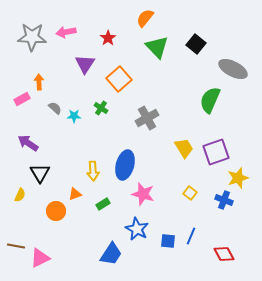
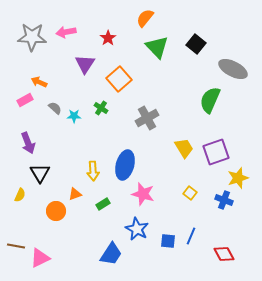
orange arrow: rotated 63 degrees counterclockwise
pink rectangle: moved 3 px right, 1 px down
purple arrow: rotated 145 degrees counterclockwise
